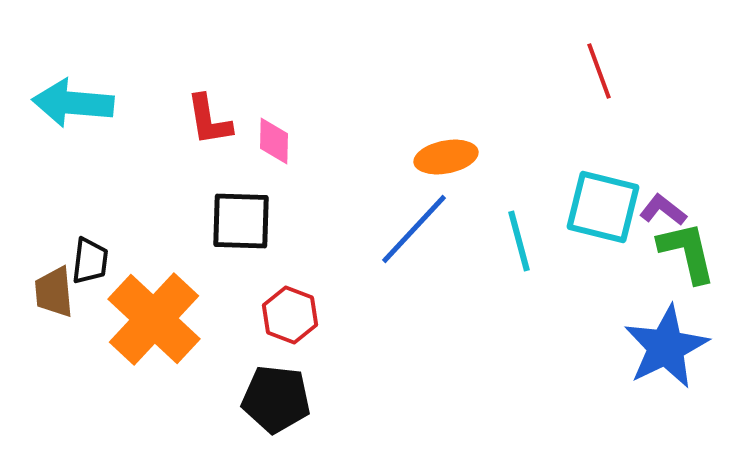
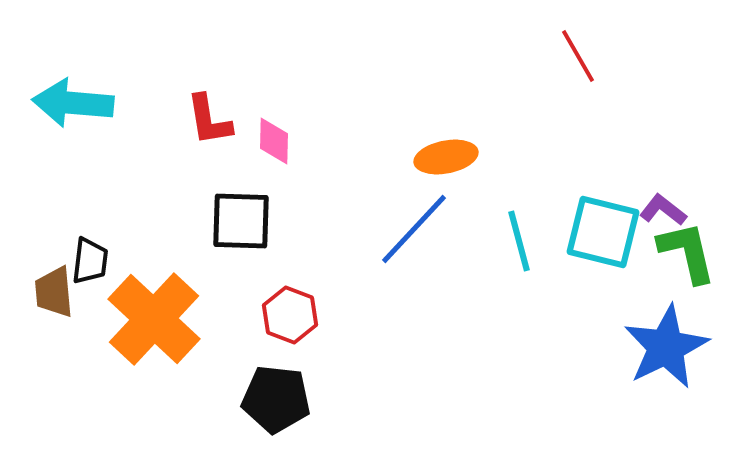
red line: moved 21 px left, 15 px up; rotated 10 degrees counterclockwise
cyan square: moved 25 px down
